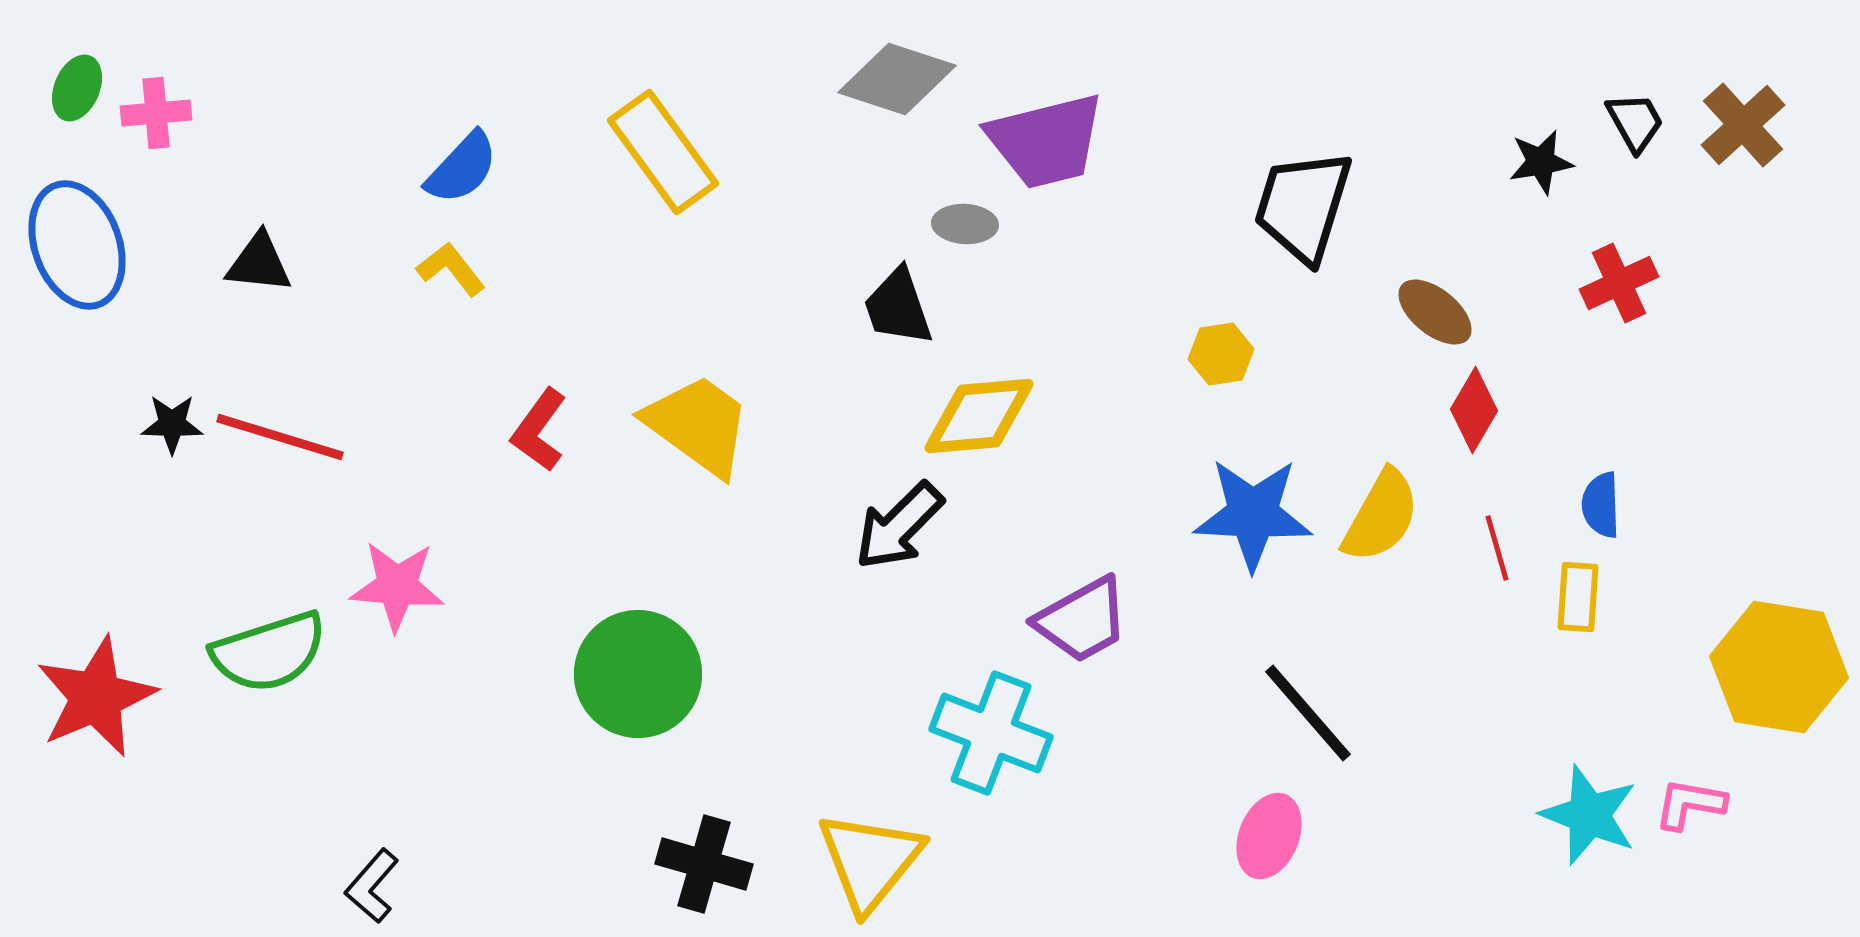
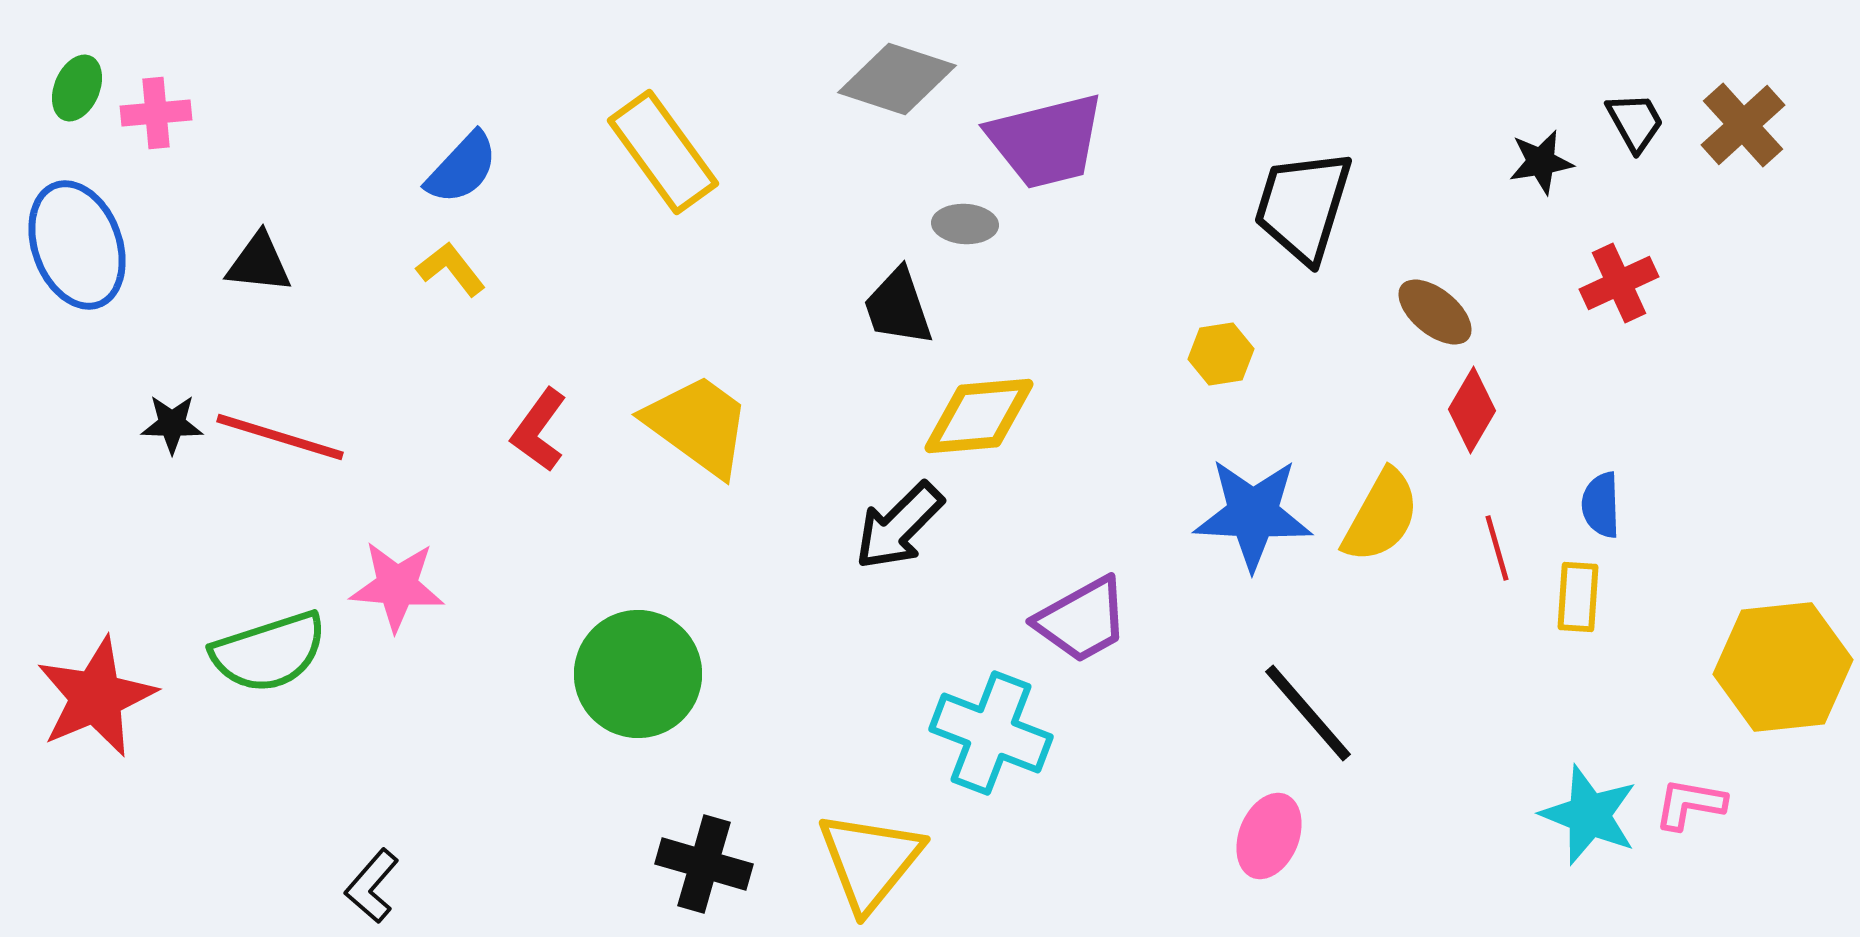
red diamond at (1474, 410): moved 2 px left
yellow hexagon at (1779, 667): moved 4 px right; rotated 15 degrees counterclockwise
